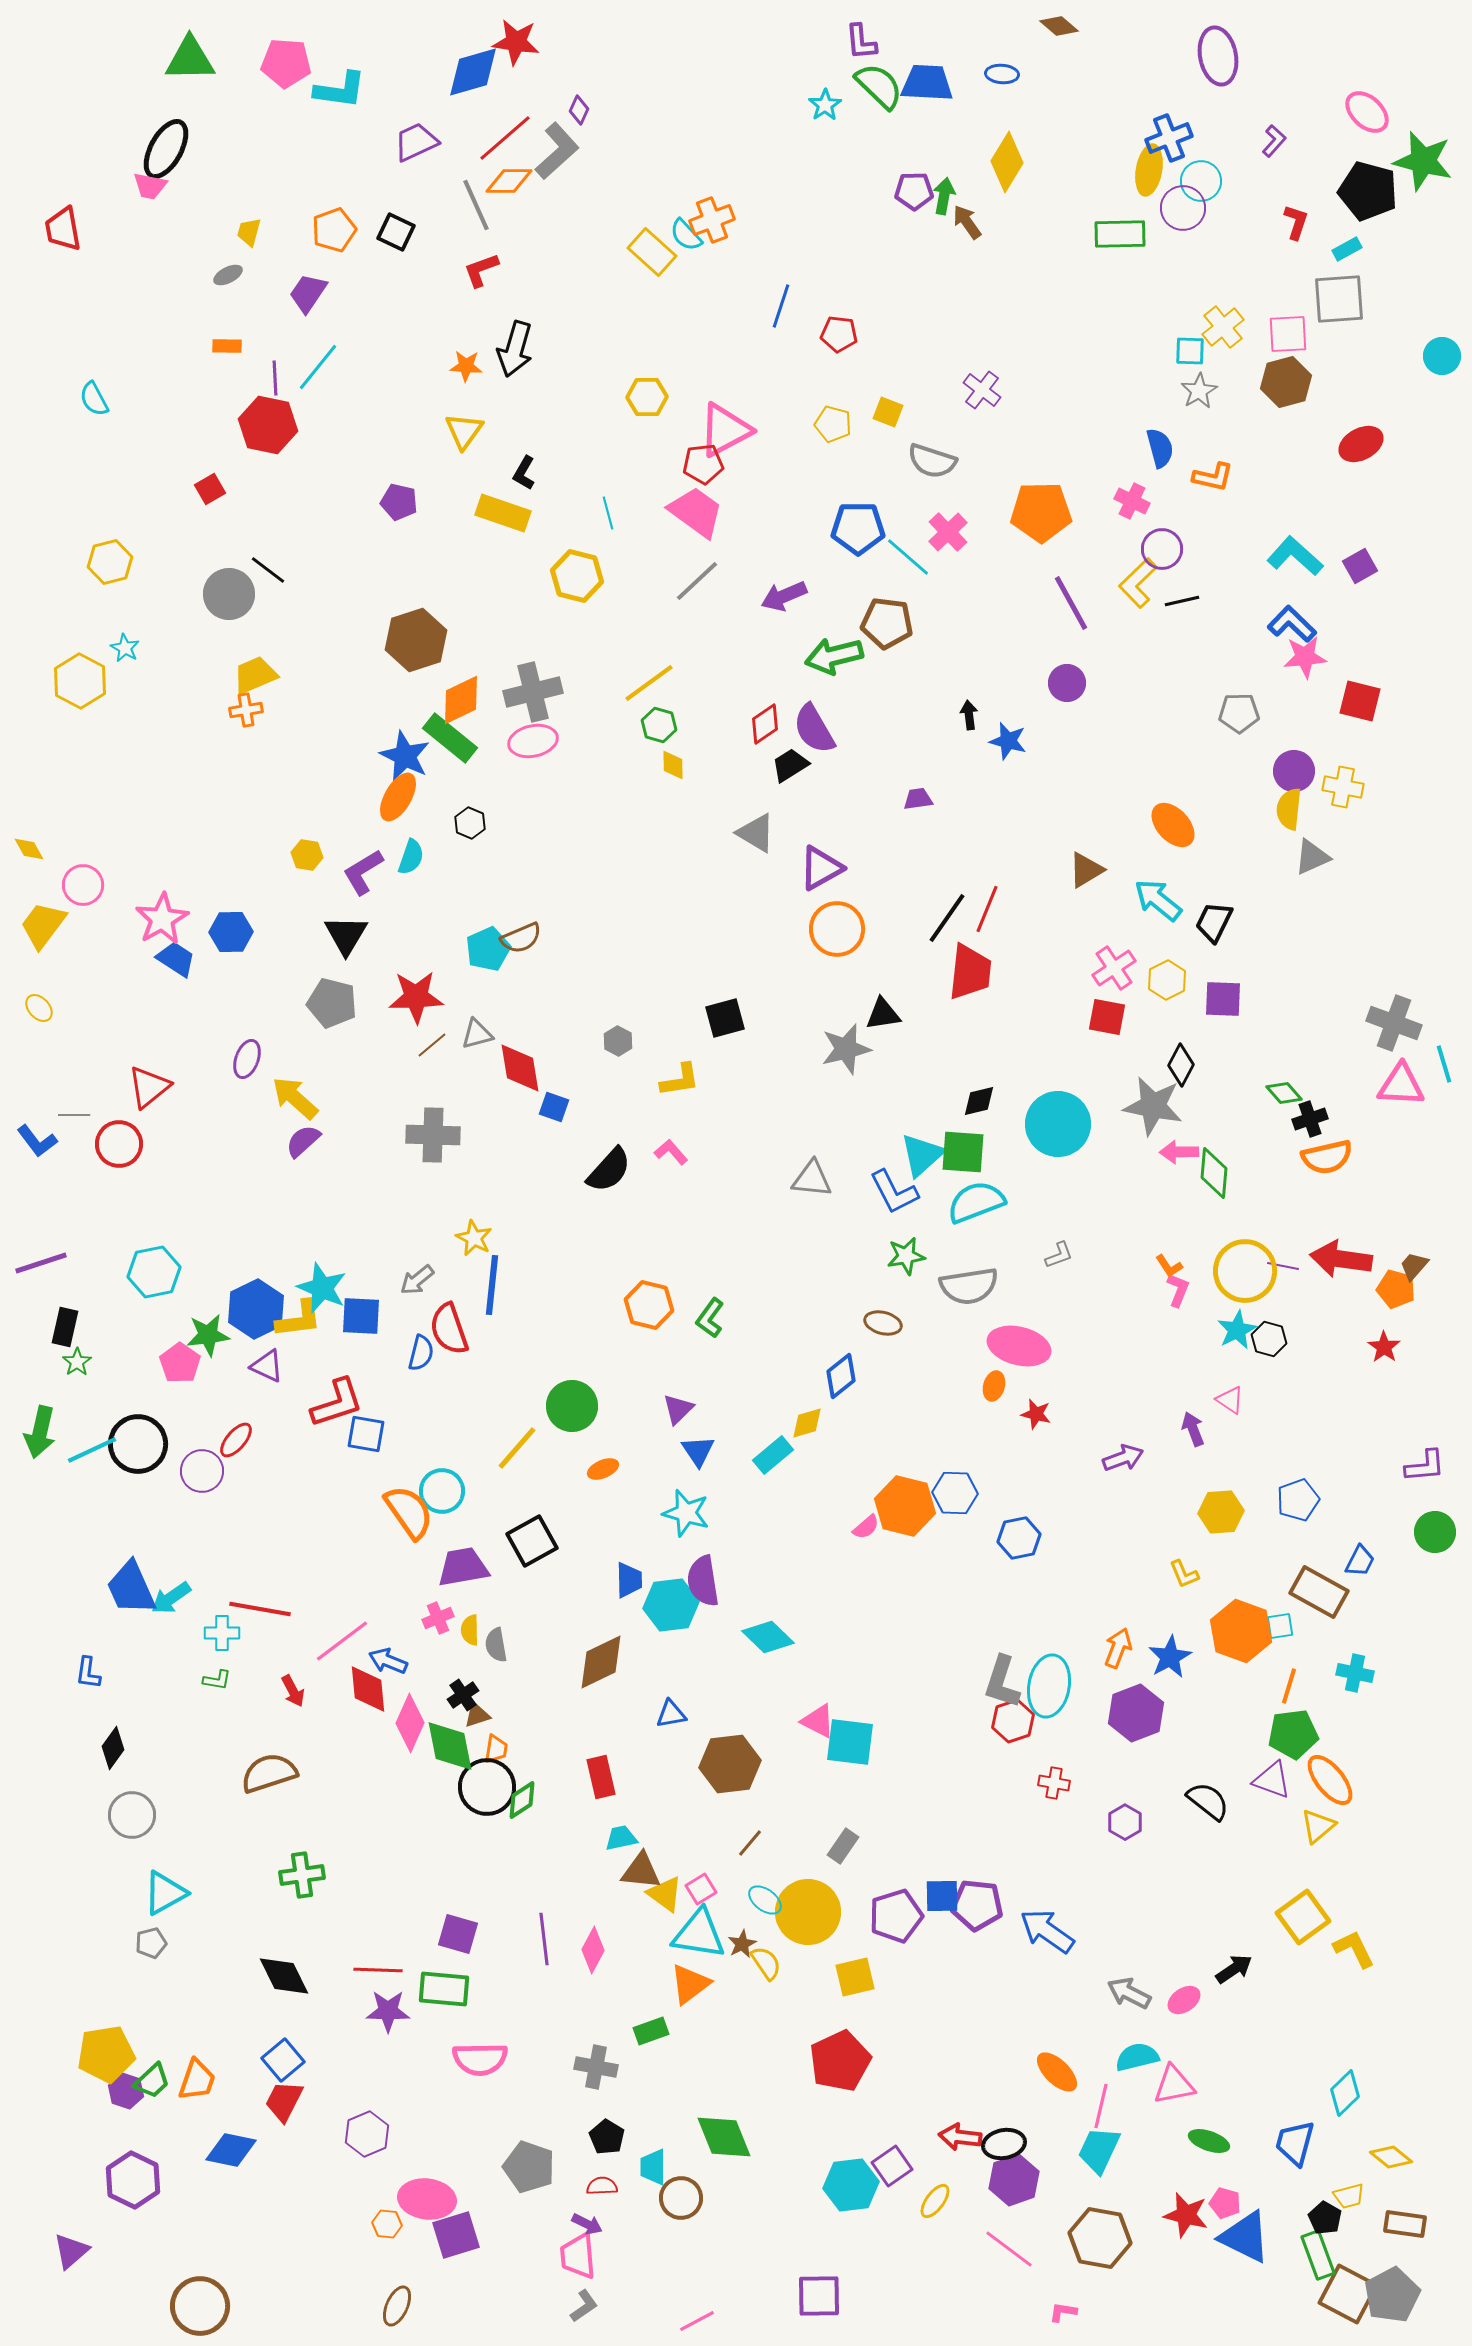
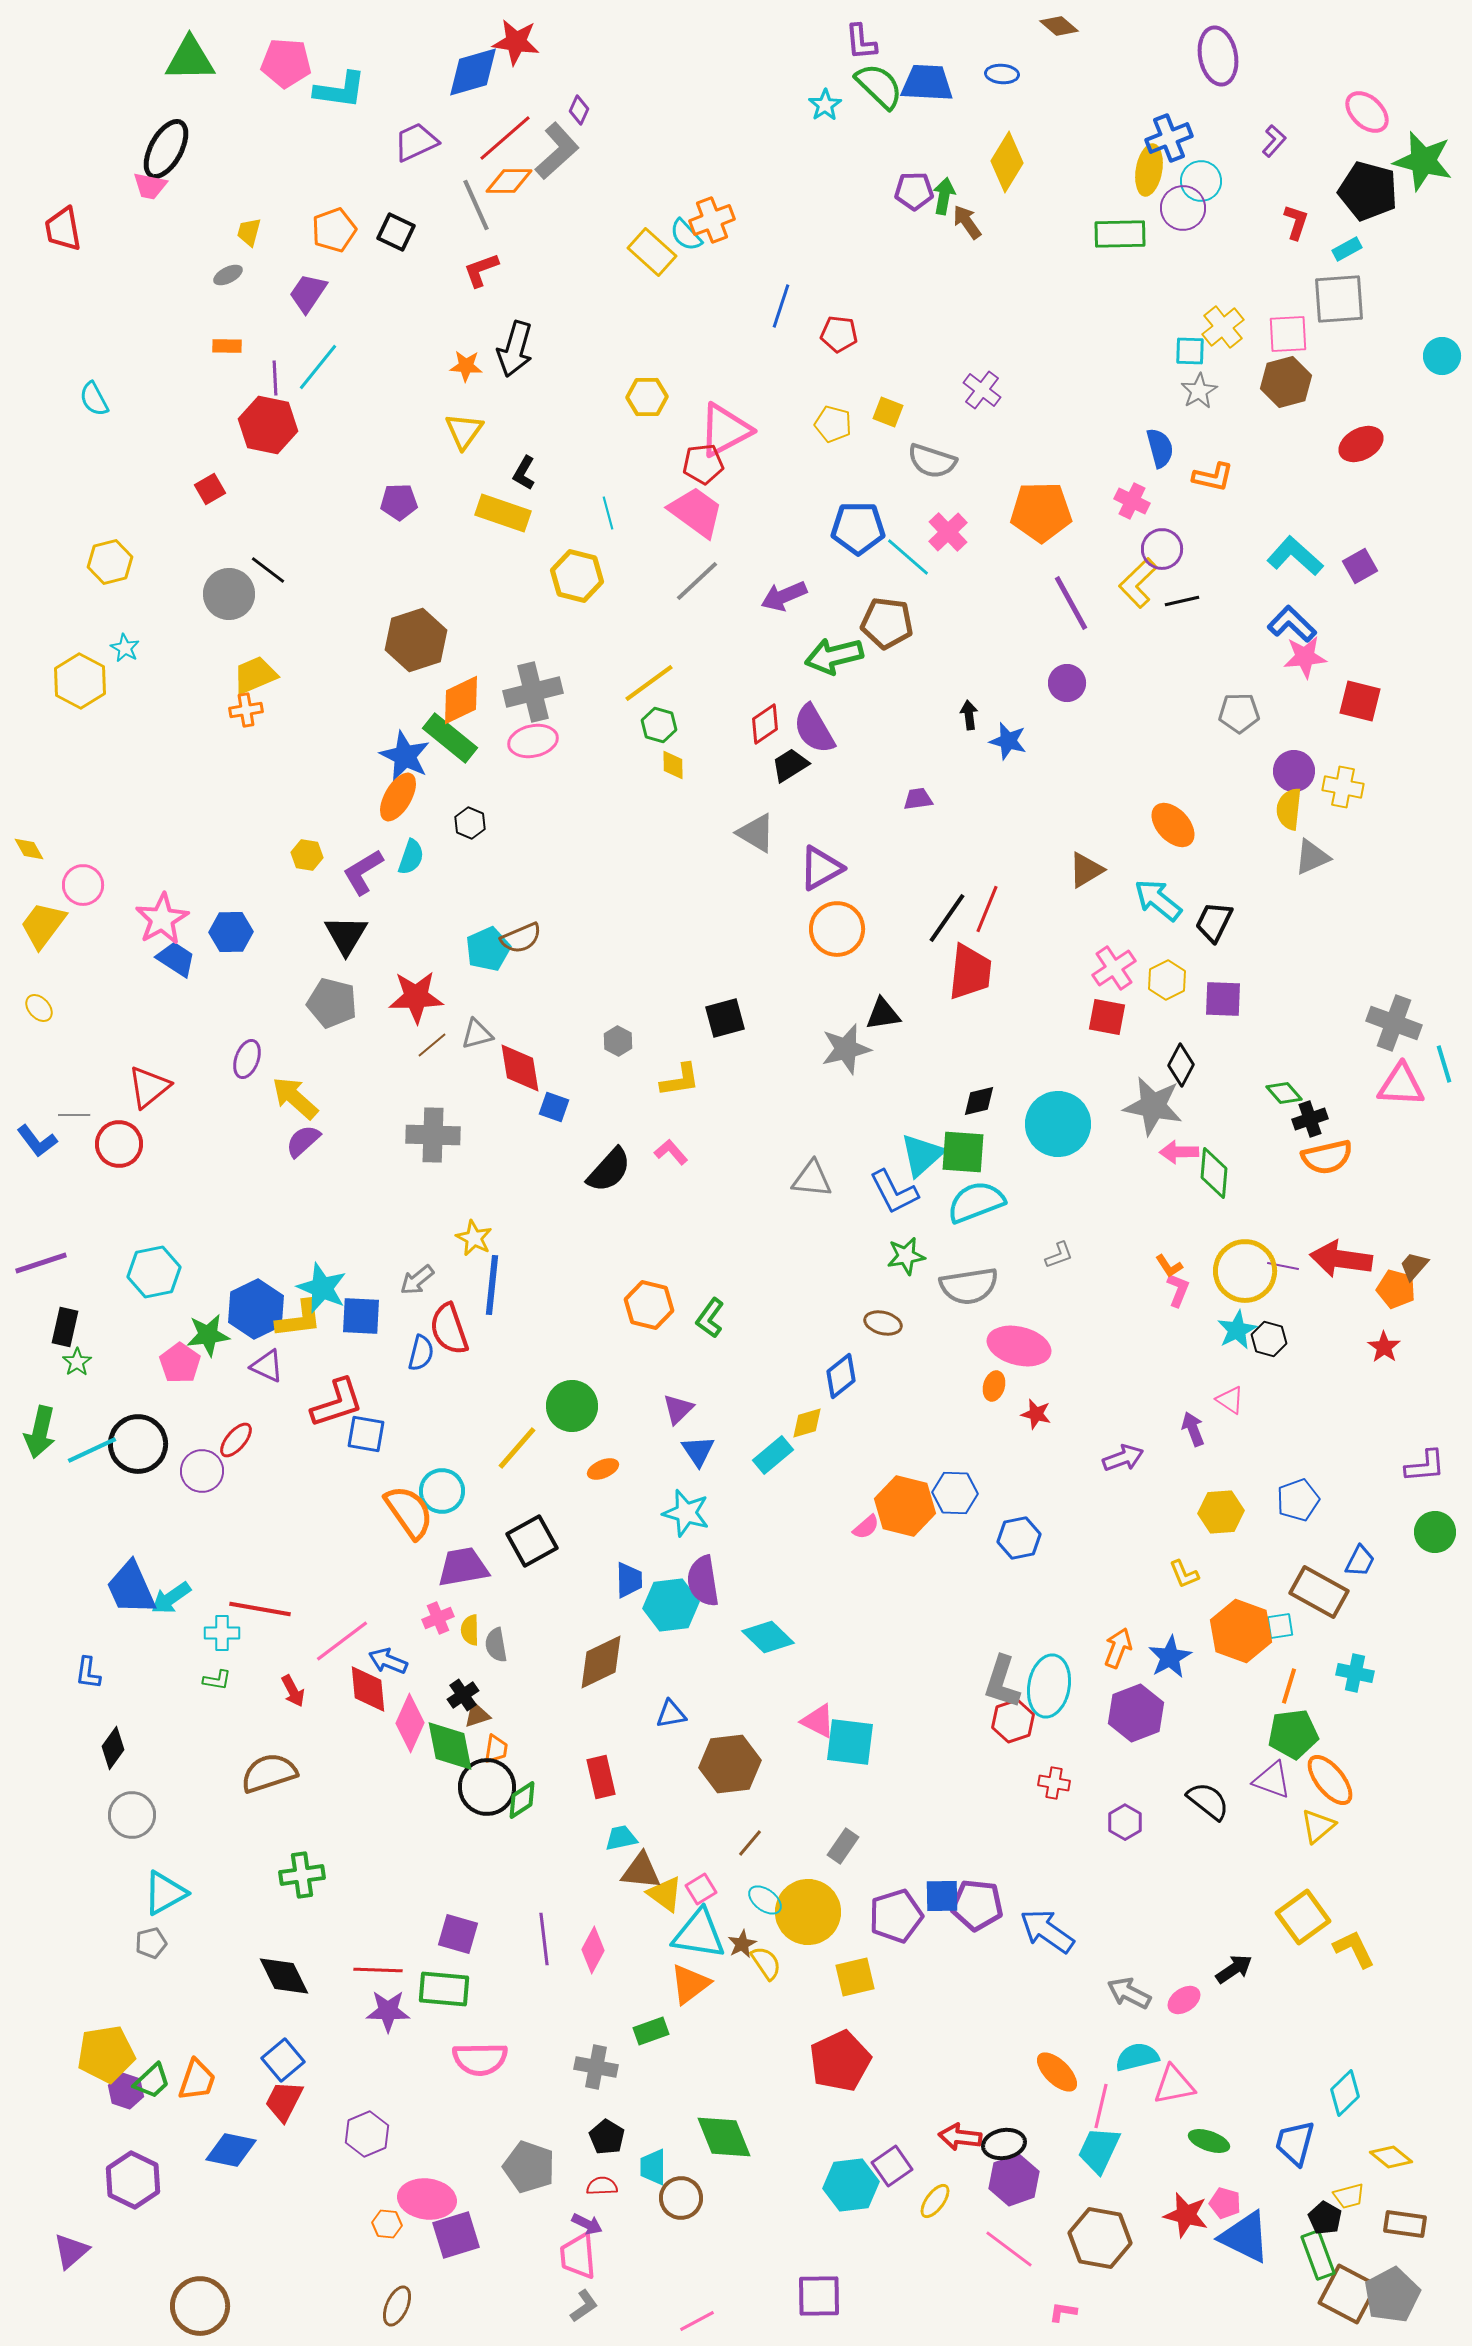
purple pentagon at (399, 502): rotated 15 degrees counterclockwise
